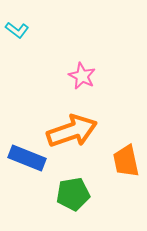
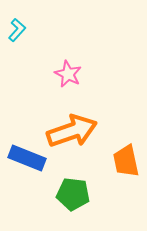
cyan L-shape: rotated 85 degrees counterclockwise
pink star: moved 14 px left, 2 px up
green pentagon: rotated 16 degrees clockwise
